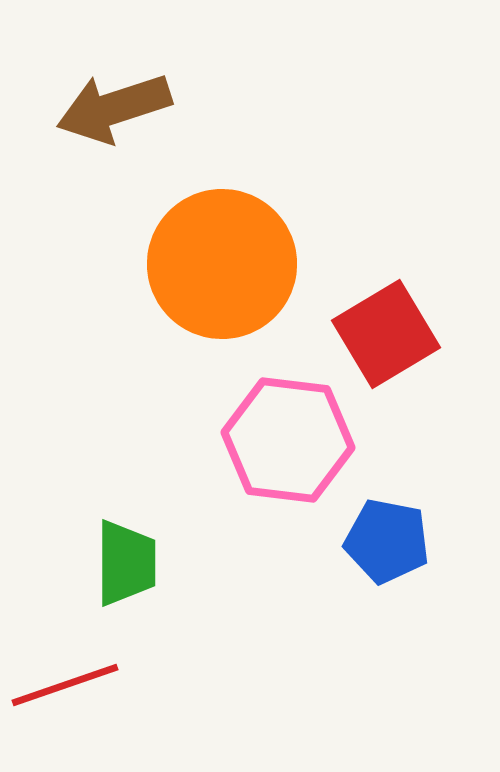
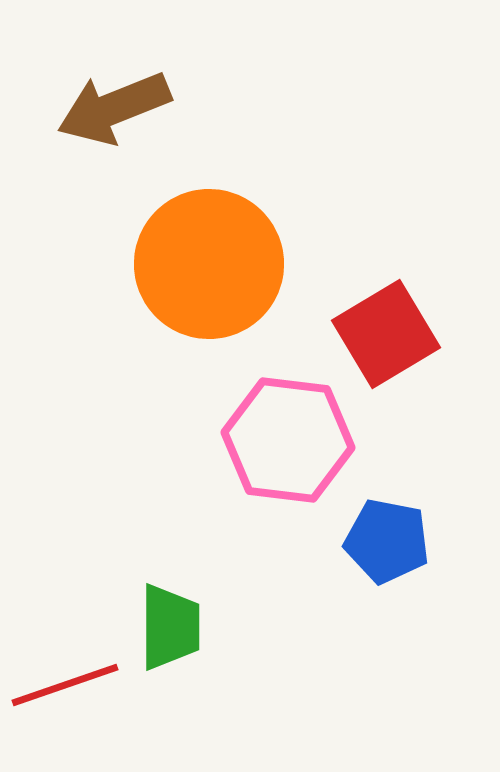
brown arrow: rotated 4 degrees counterclockwise
orange circle: moved 13 px left
green trapezoid: moved 44 px right, 64 px down
